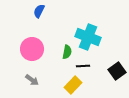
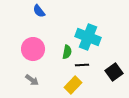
blue semicircle: rotated 64 degrees counterclockwise
pink circle: moved 1 px right
black line: moved 1 px left, 1 px up
black square: moved 3 px left, 1 px down
